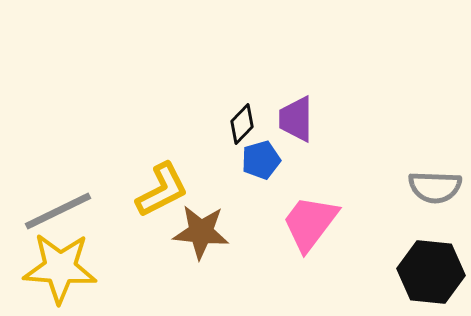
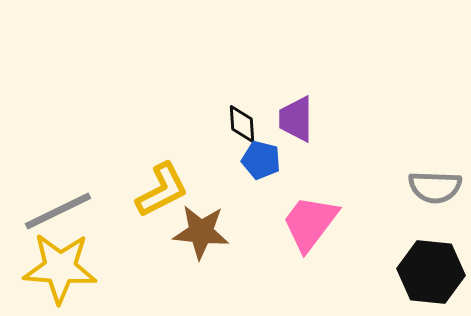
black diamond: rotated 48 degrees counterclockwise
blue pentagon: rotated 30 degrees clockwise
